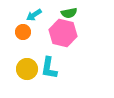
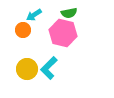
orange circle: moved 2 px up
cyan L-shape: rotated 35 degrees clockwise
